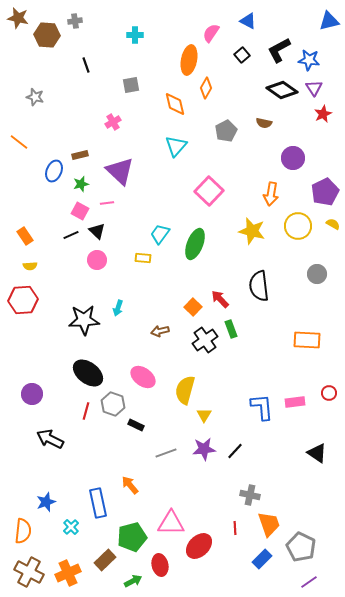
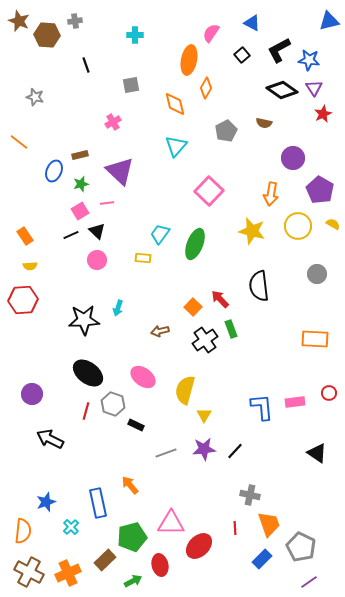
brown star at (18, 18): moved 1 px right, 3 px down; rotated 10 degrees clockwise
blue triangle at (248, 21): moved 4 px right, 2 px down
purple pentagon at (325, 192): moved 5 px left, 2 px up; rotated 16 degrees counterclockwise
pink square at (80, 211): rotated 30 degrees clockwise
orange rectangle at (307, 340): moved 8 px right, 1 px up
